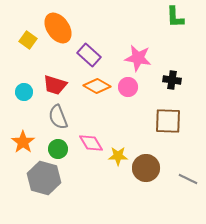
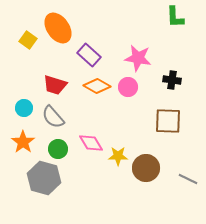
cyan circle: moved 16 px down
gray semicircle: moved 5 px left; rotated 20 degrees counterclockwise
